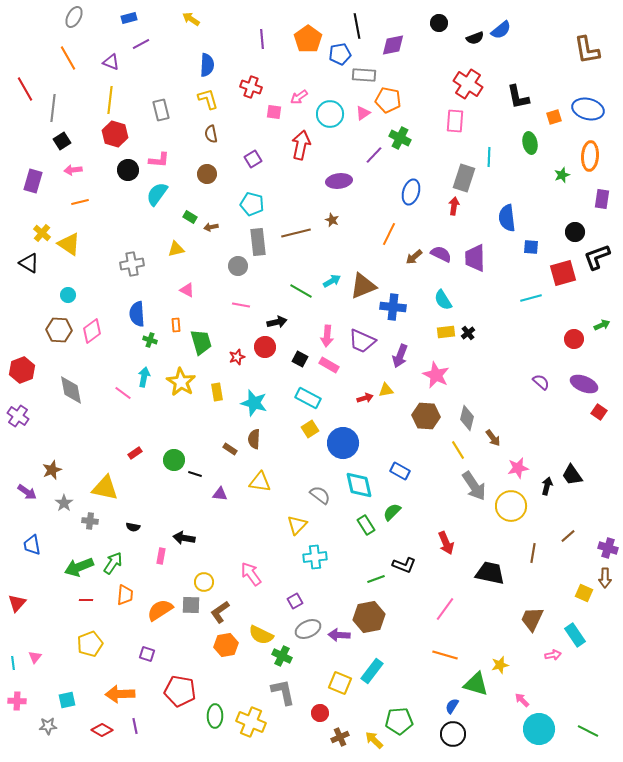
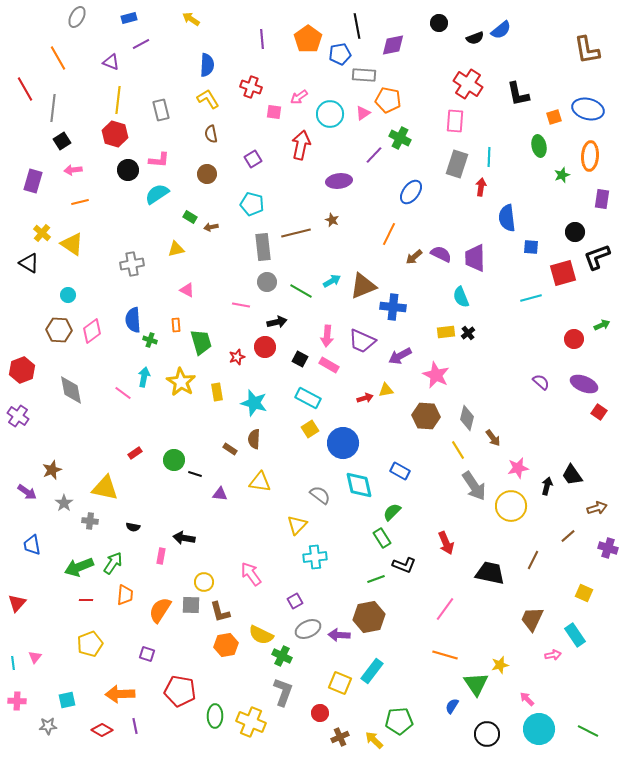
gray ellipse at (74, 17): moved 3 px right
orange line at (68, 58): moved 10 px left
black L-shape at (518, 97): moved 3 px up
yellow L-shape at (208, 99): rotated 15 degrees counterclockwise
yellow line at (110, 100): moved 8 px right
green ellipse at (530, 143): moved 9 px right, 3 px down
gray rectangle at (464, 178): moved 7 px left, 14 px up
blue ellipse at (411, 192): rotated 20 degrees clockwise
cyan semicircle at (157, 194): rotated 20 degrees clockwise
red arrow at (454, 206): moved 27 px right, 19 px up
gray rectangle at (258, 242): moved 5 px right, 5 px down
yellow triangle at (69, 244): moved 3 px right
gray circle at (238, 266): moved 29 px right, 16 px down
cyan semicircle at (443, 300): moved 18 px right, 3 px up; rotated 10 degrees clockwise
blue semicircle at (137, 314): moved 4 px left, 6 px down
purple arrow at (400, 356): rotated 40 degrees clockwise
green rectangle at (366, 525): moved 16 px right, 13 px down
brown line at (533, 553): moved 7 px down; rotated 18 degrees clockwise
brown arrow at (605, 578): moved 8 px left, 70 px up; rotated 108 degrees counterclockwise
orange semicircle at (160, 610): rotated 24 degrees counterclockwise
brown L-shape at (220, 612): rotated 70 degrees counterclockwise
green triangle at (476, 684): rotated 40 degrees clockwise
gray L-shape at (283, 692): rotated 32 degrees clockwise
pink arrow at (522, 700): moved 5 px right, 1 px up
black circle at (453, 734): moved 34 px right
